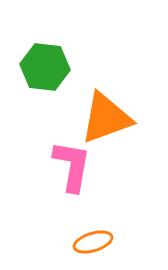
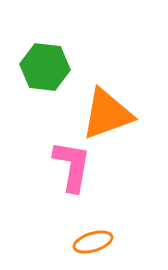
orange triangle: moved 1 px right, 4 px up
